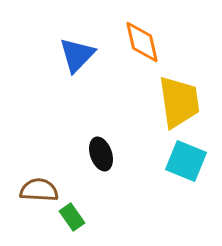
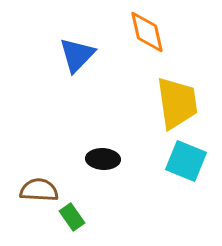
orange diamond: moved 5 px right, 10 px up
yellow trapezoid: moved 2 px left, 1 px down
black ellipse: moved 2 px right, 5 px down; rotated 68 degrees counterclockwise
